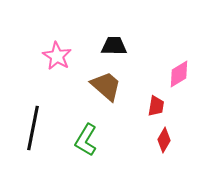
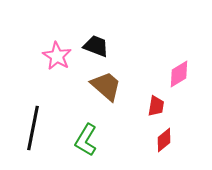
black trapezoid: moved 18 px left; rotated 20 degrees clockwise
red diamond: rotated 20 degrees clockwise
